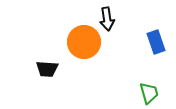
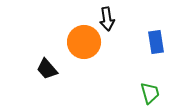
blue rectangle: rotated 10 degrees clockwise
black trapezoid: rotated 45 degrees clockwise
green trapezoid: moved 1 px right
